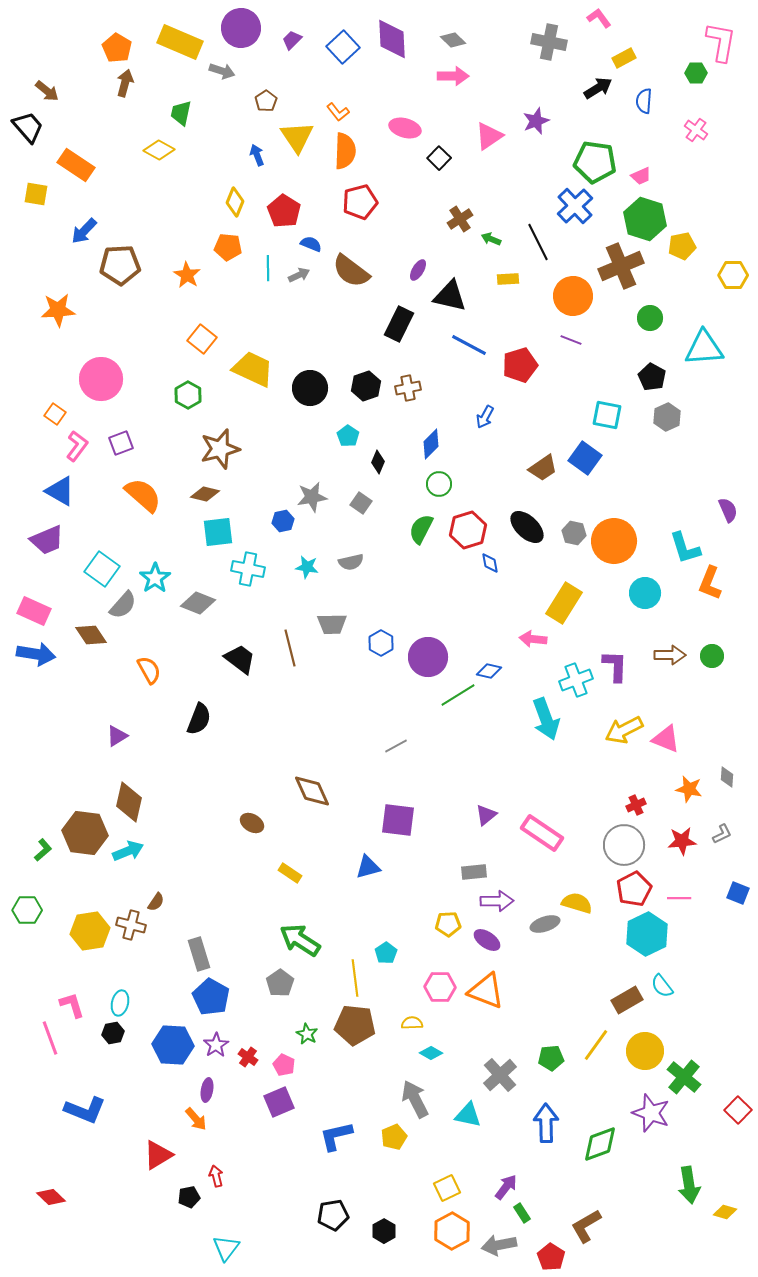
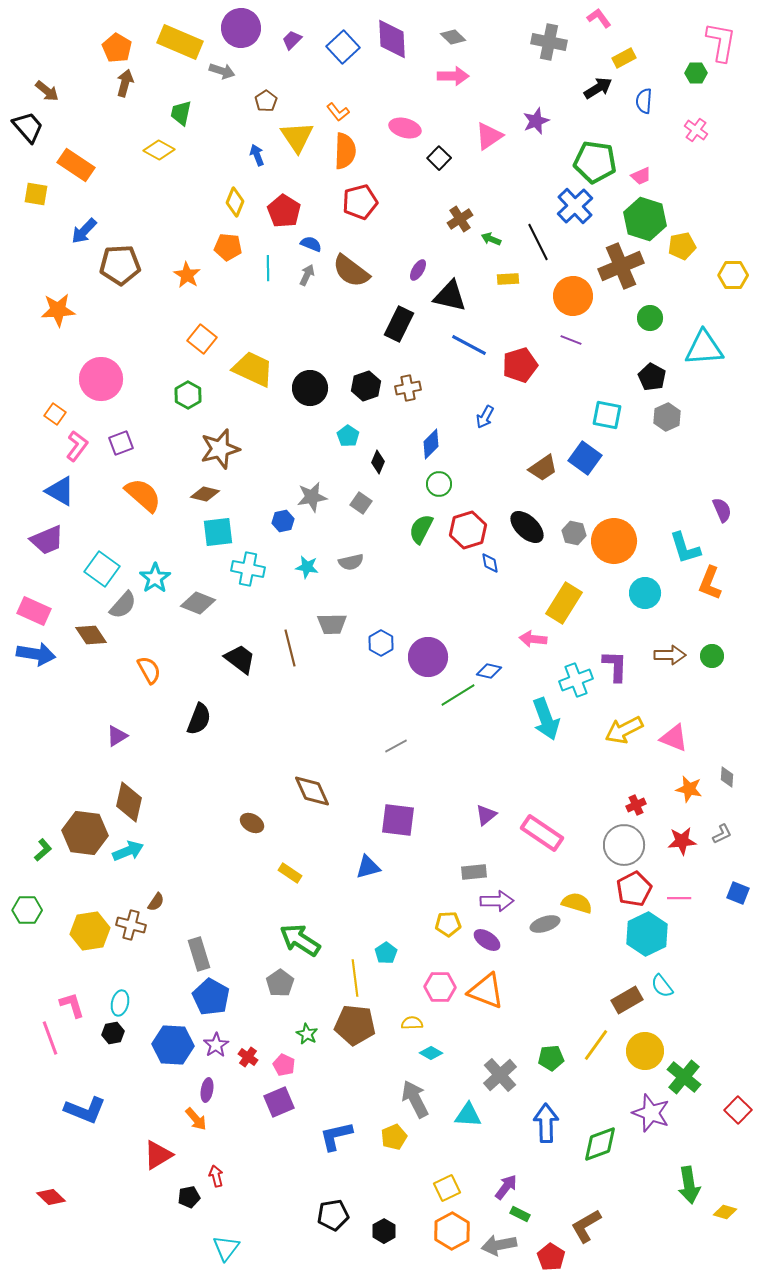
gray diamond at (453, 40): moved 3 px up
gray arrow at (299, 275): moved 8 px right; rotated 40 degrees counterclockwise
purple semicircle at (728, 510): moved 6 px left
pink triangle at (666, 739): moved 8 px right, 1 px up
cyan triangle at (468, 1115): rotated 8 degrees counterclockwise
green rectangle at (522, 1213): moved 2 px left, 1 px down; rotated 30 degrees counterclockwise
